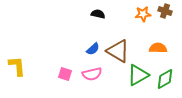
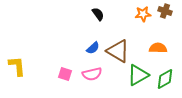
black semicircle: rotated 40 degrees clockwise
blue semicircle: moved 1 px up
